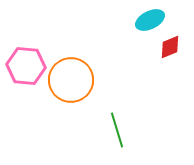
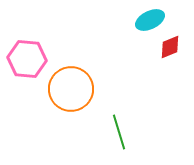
pink hexagon: moved 1 px right, 7 px up
orange circle: moved 9 px down
green line: moved 2 px right, 2 px down
